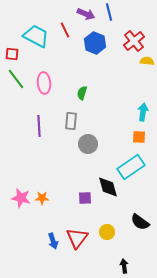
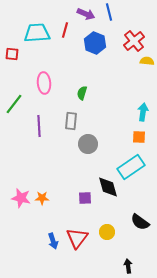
red line: rotated 42 degrees clockwise
cyan trapezoid: moved 1 px right, 3 px up; rotated 32 degrees counterclockwise
green line: moved 2 px left, 25 px down; rotated 75 degrees clockwise
black arrow: moved 4 px right
